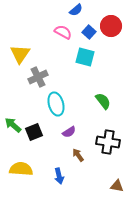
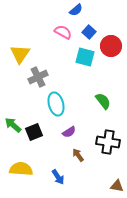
red circle: moved 20 px down
blue arrow: moved 1 px left, 1 px down; rotated 21 degrees counterclockwise
